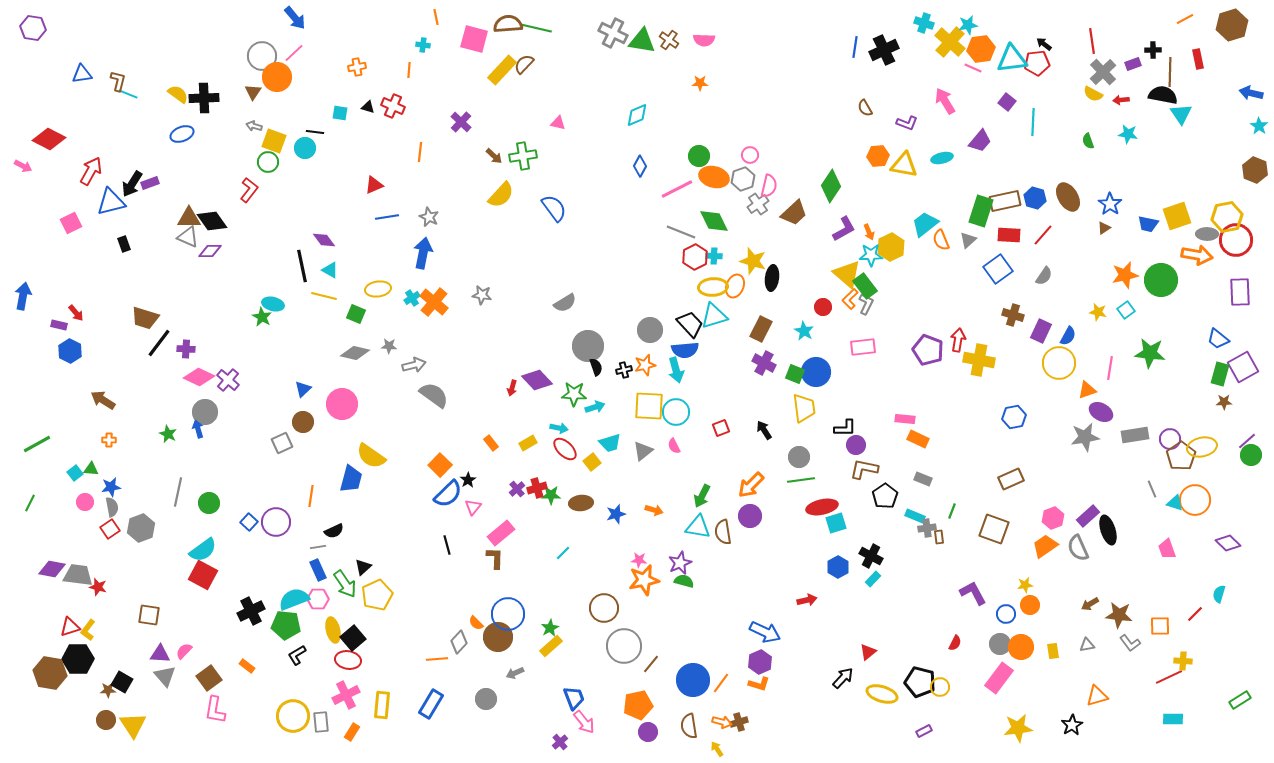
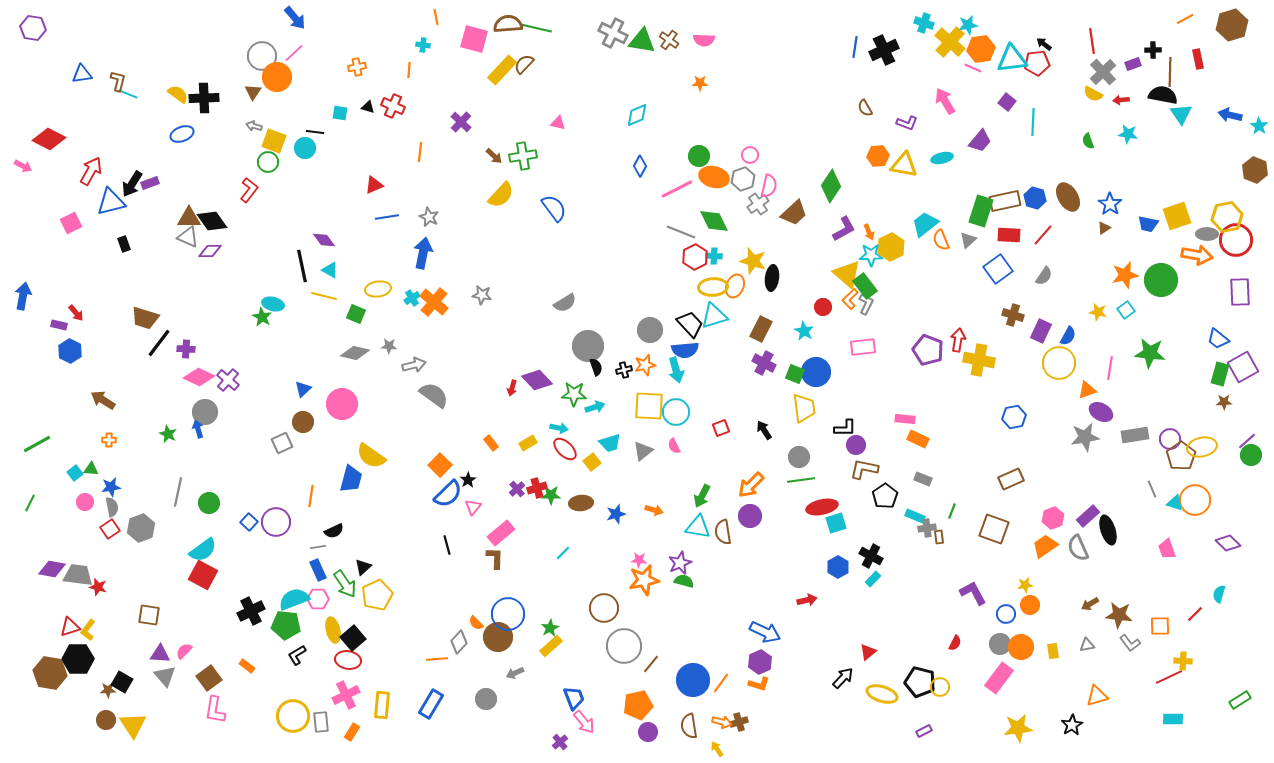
blue arrow at (1251, 93): moved 21 px left, 22 px down
